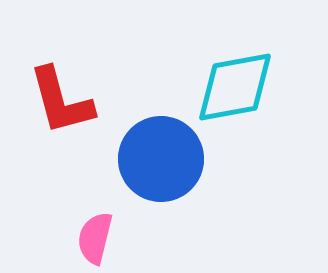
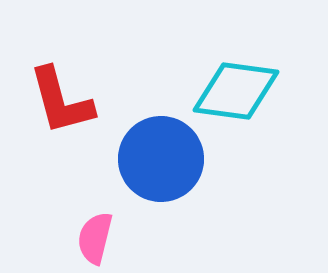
cyan diamond: moved 1 px right, 4 px down; rotated 18 degrees clockwise
